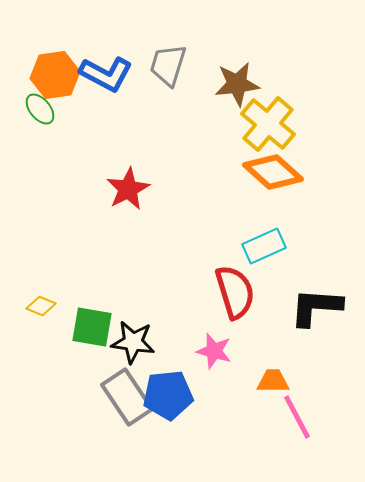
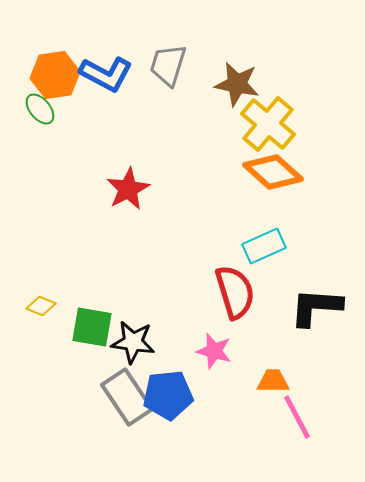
brown star: rotated 18 degrees clockwise
